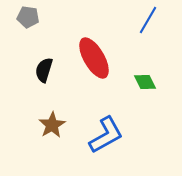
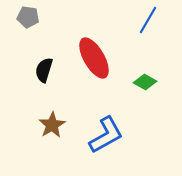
green diamond: rotated 35 degrees counterclockwise
